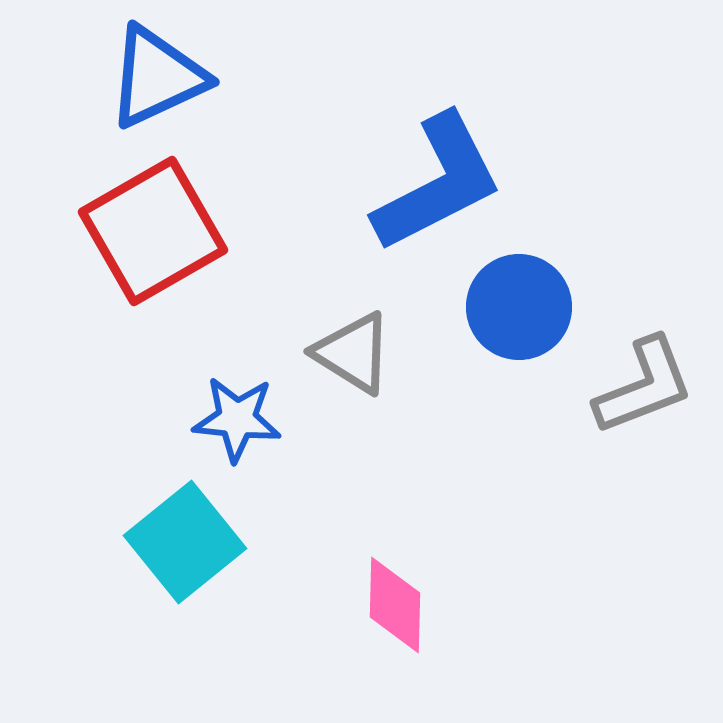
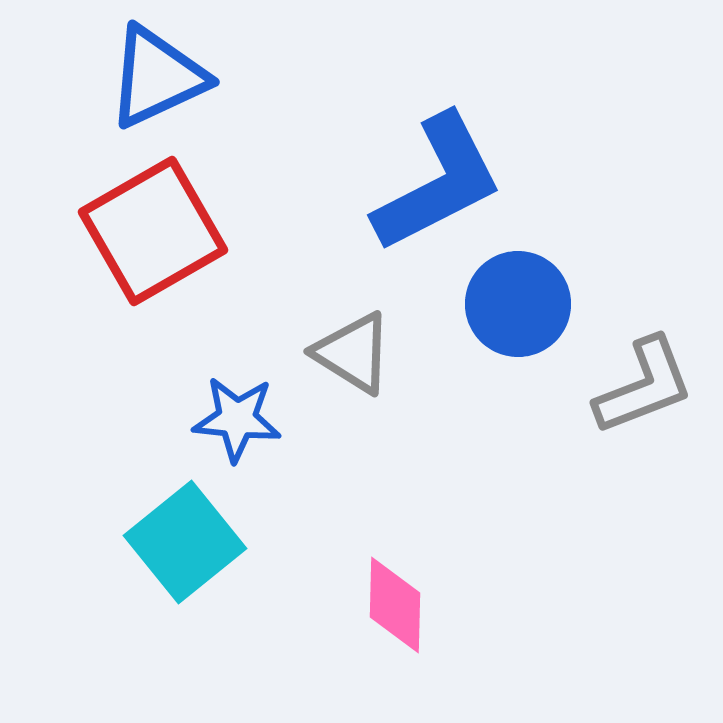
blue circle: moved 1 px left, 3 px up
